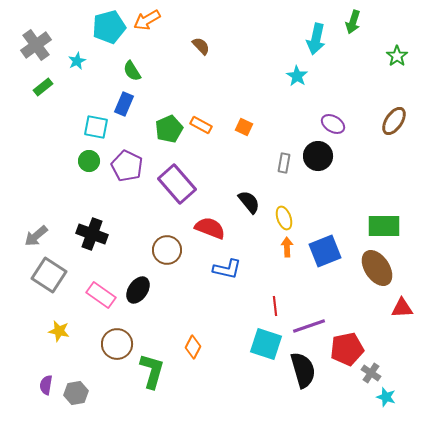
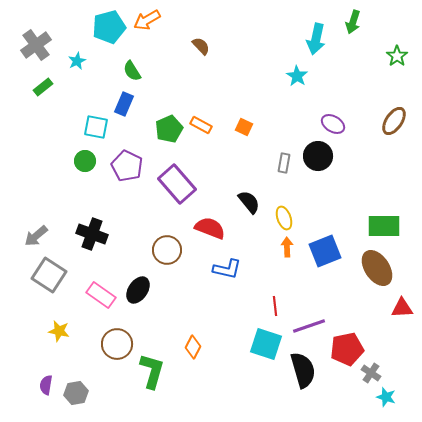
green circle at (89, 161): moved 4 px left
